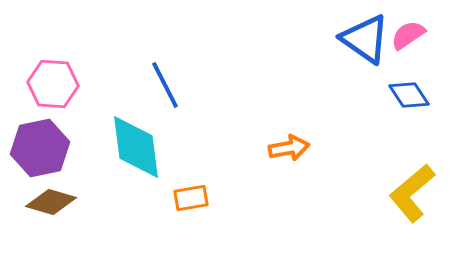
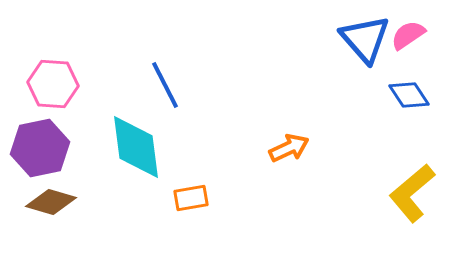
blue triangle: rotated 14 degrees clockwise
orange arrow: rotated 15 degrees counterclockwise
